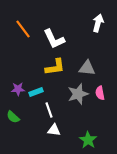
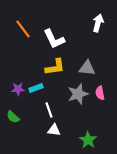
cyan rectangle: moved 4 px up
